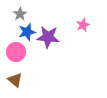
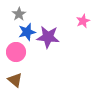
gray star: moved 1 px left
pink star: moved 4 px up
